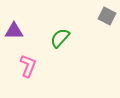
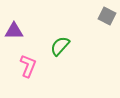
green semicircle: moved 8 px down
